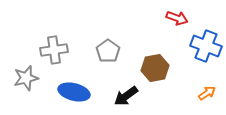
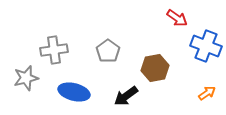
red arrow: rotated 15 degrees clockwise
